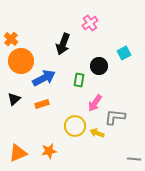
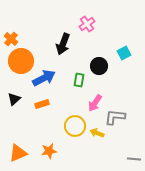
pink cross: moved 3 px left, 1 px down
